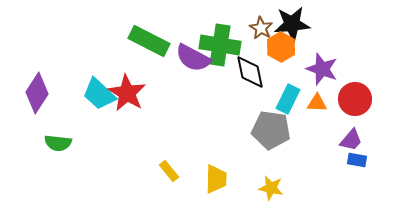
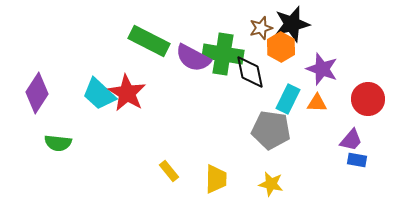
black star: rotated 9 degrees counterclockwise
brown star: rotated 25 degrees clockwise
green cross: moved 3 px right, 9 px down
red circle: moved 13 px right
yellow star: moved 4 px up
